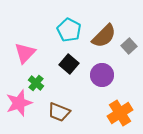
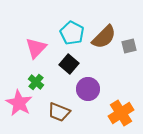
cyan pentagon: moved 3 px right, 3 px down
brown semicircle: moved 1 px down
gray square: rotated 28 degrees clockwise
pink triangle: moved 11 px right, 5 px up
purple circle: moved 14 px left, 14 px down
green cross: moved 1 px up
pink star: rotated 24 degrees counterclockwise
orange cross: moved 1 px right
